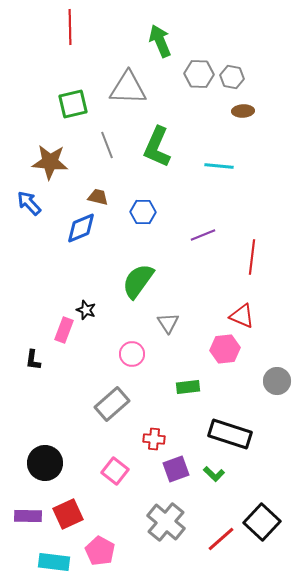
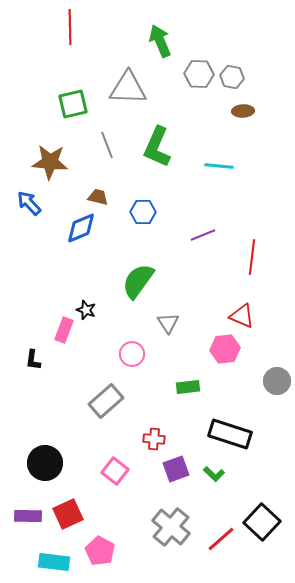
gray rectangle at (112, 404): moved 6 px left, 3 px up
gray cross at (166, 522): moved 5 px right, 5 px down
